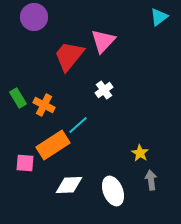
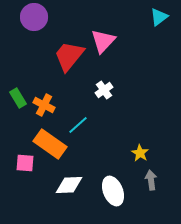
orange rectangle: moved 3 px left, 1 px up; rotated 68 degrees clockwise
